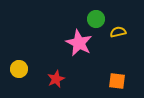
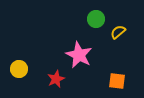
yellow semicircle: rotated 28 degrees counterclockwise
pink star: moved 12 px down
